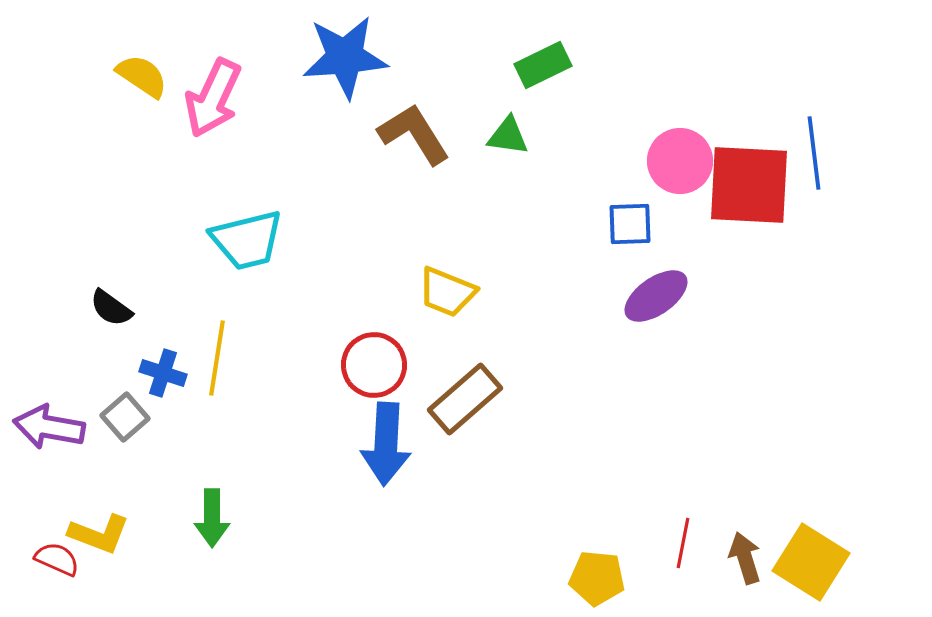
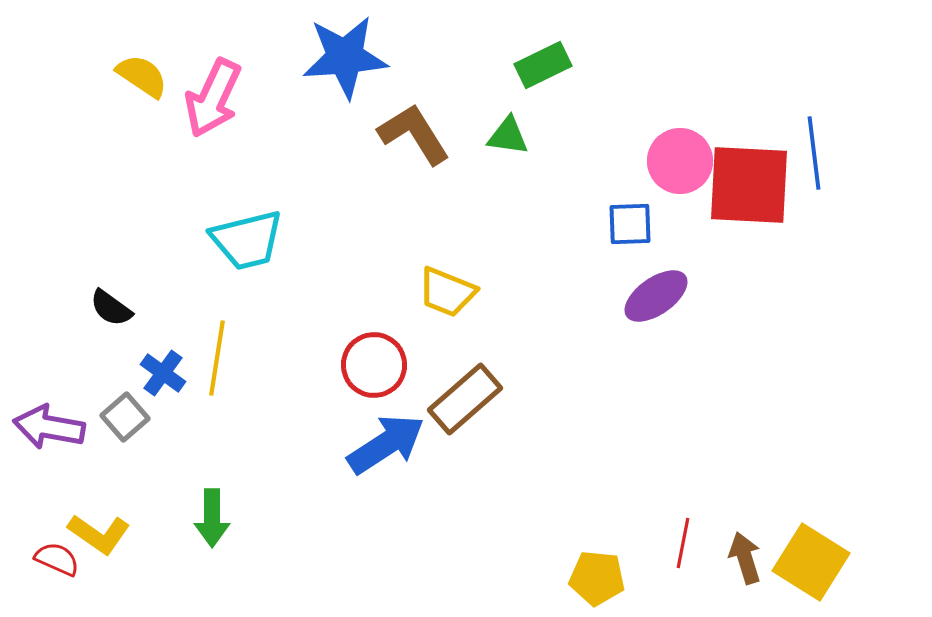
blue cross: rotated 18 degrees clockwise
blue arrow: rotated 126 degrees counterclockwise
yellow L-shape: rotated 14 degrees clockwise
